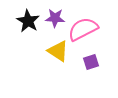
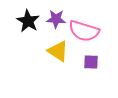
purple star: moved 1 px right, 1 px down
pink semicircle: moved 1 px right, 2 px down; rotated 136 degrees counterclockwise
purple square: rotated 21 degrees clockwise
